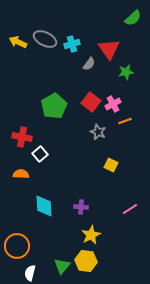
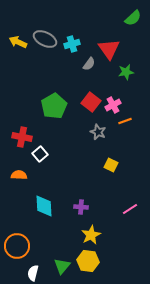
pink cross: moved 1 px down
orange semicircle: moved 2 px left, 1 px down
yellow hexagon: moved 2 px right
white semicircle: moved 3 px right
